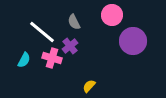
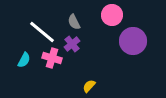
purple cross: moved 2 px right, 2 px up
